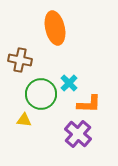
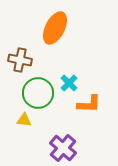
orange ellipse: rotated 40 degrees clockwise
green circle: moved 3 px left, 1 px up
purple cross: moved 15 px left, 14 px down
